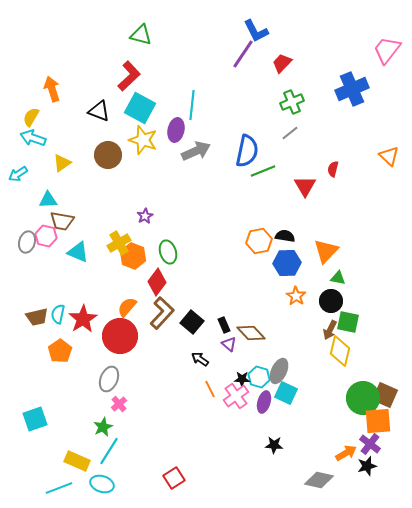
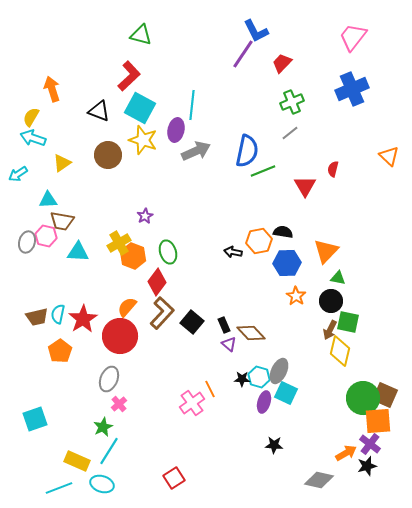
pink trapezoid at (387, 50): moved 34 px left, 13 px up
black semicircle at (285, 236): moved 2 px left, 4 px up
cyan triangle at (78, 252): rotated 20 degrees counterclockwise
black arrow at (200, 359): moved 33 px right, 107 px up; rotated 24 degrees counterclockwise
pink cross at (236, 396): moved 44 px left, 7 px down
